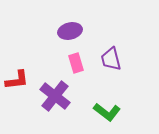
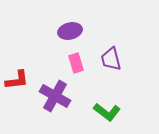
purple cross: rotated 8 degrees counterclockwise
